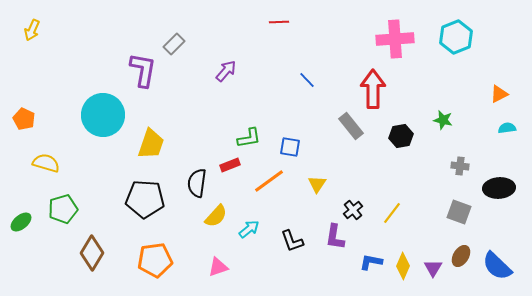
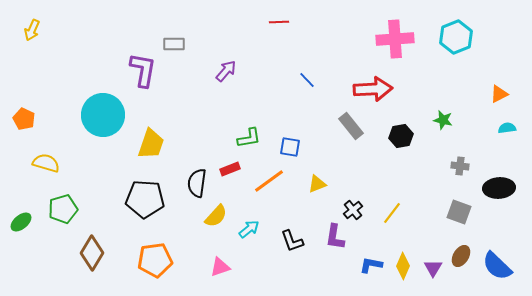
gray rectangle at (174, 44): rotated 45 degrees clockwise
red arrow at (373, 89): rotated 87 degrees clockwise
red rectangle at (230, 165): moved 4 px down
yellow triangle at (317, 184): rotated 36 degrees clockwise
blue L-shape at (371, 262): moved 3 px down
pink triangle at (218, 267): moved 2 px right
